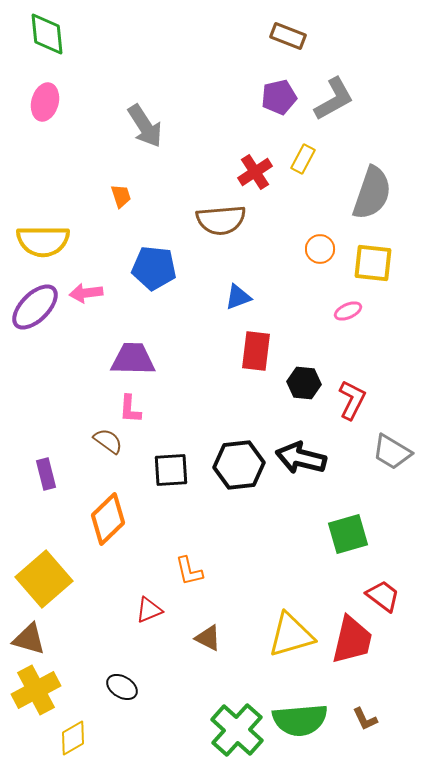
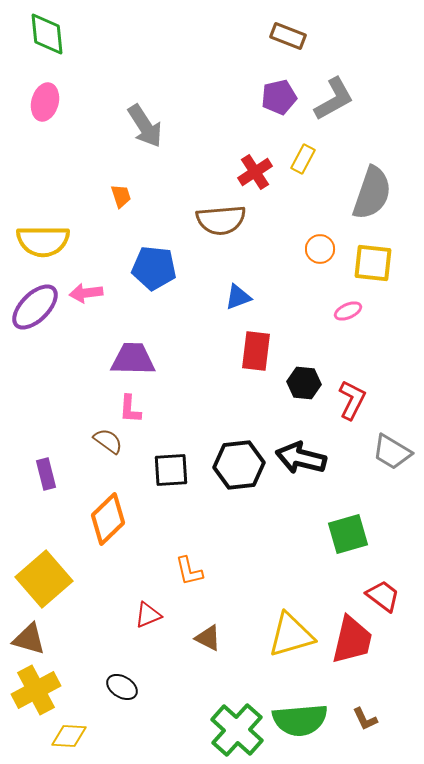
red triangle at (149, 610): moved 1 px left, 5 px down
yellow diamond at (73, 738): moved 4 px left, 2 px up; rotated 33 degrees clockwise
